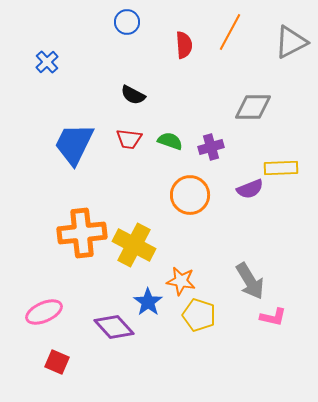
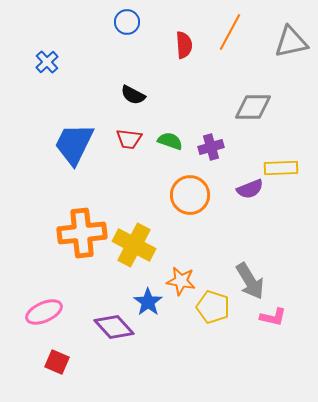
gray triangle: rotated 15 degrees clockwise
yellow pentagon: moved 14 px right, 8 px up
